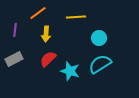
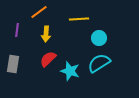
orange line: moved 1 px right, 1 px up
yellow line: moved 3 px right, 2 px down
purple line: moved 2 px right
gray rectangle: moved 1 px left, 5 px down; rotated 54 degrees counterclockwise
cyan semicircle: moved 1 px left, 1 px up
